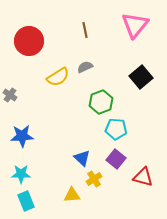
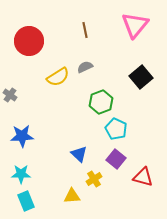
cyan pentagon: rotated 20 degrees clockwise
blue triangle: moved 3 px left, 4 px up
yellow triangle: moved 1 px down
